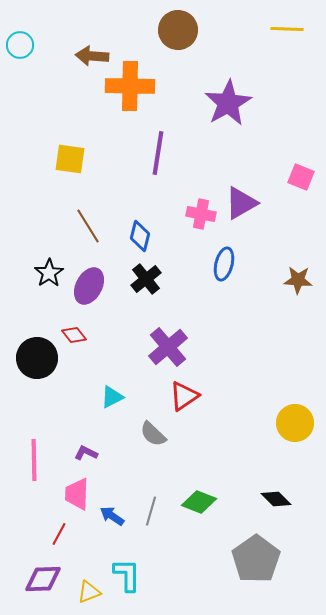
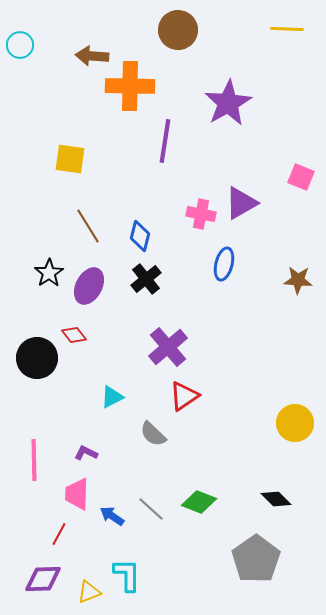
purple line: moved 7 px right, 12 px up
gray line: moved 2 px up; rotated 64 degrees counterclockwise
